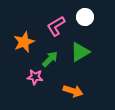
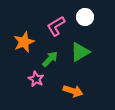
pink star: moved 1 px right, 2 px down; rotated 21 degrees clockwise
